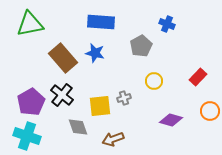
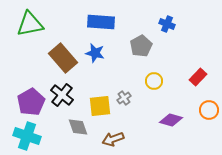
gray cross: rotated 16 degrees counterclockwise
orange circle: moved 1 px left, 1 px up
